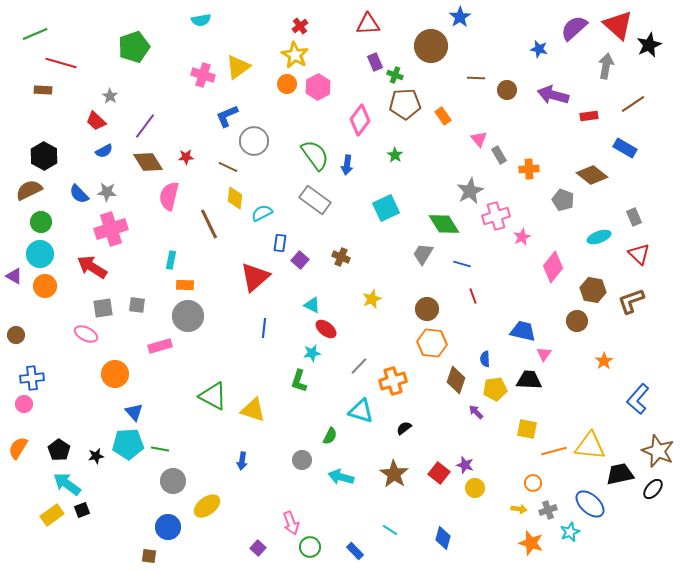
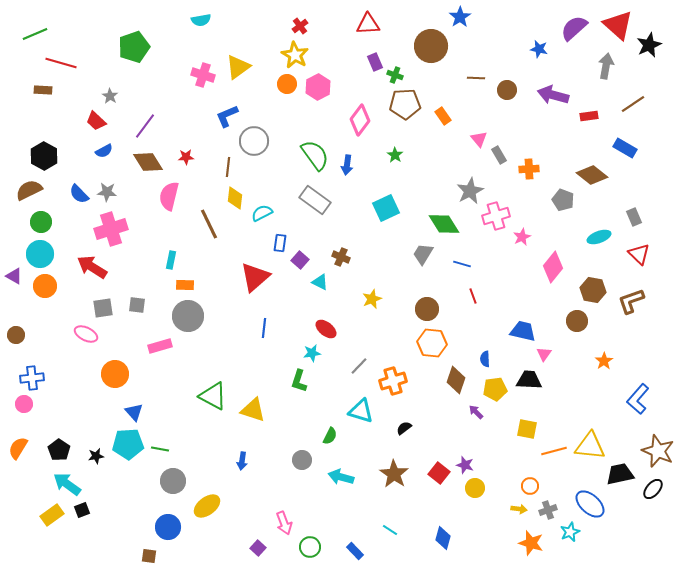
brown line at (228, 167): rotated 72 degrees clockwise
cyan triangle at (312, 305): moved 8 px right, 23 px up
orange circle at (533, 483): moved 3 px left, 3 px down
pink arrow at (291, 523): moved 7 px left
